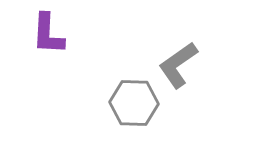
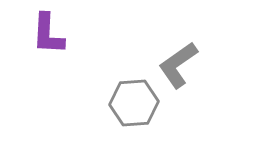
gray hexagon: rotated 6 degrees counterclockwise
